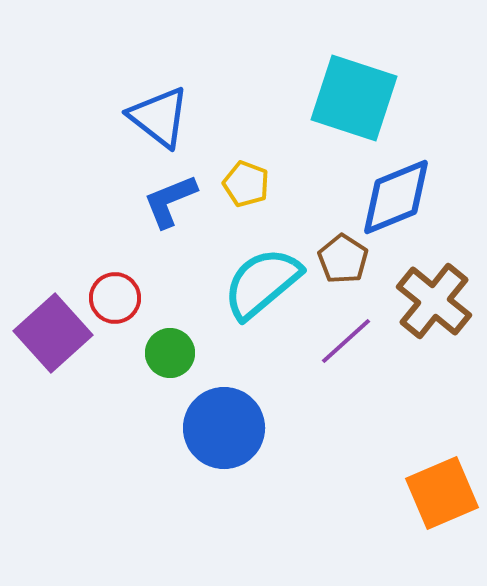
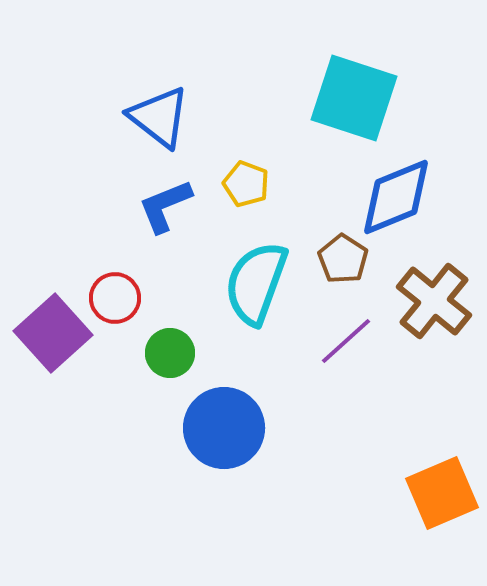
blue L-shape: moved 5 px left, 5 px down
cyan semicircle: moved 6 px left; rotated 30 degrees counterclockwise
